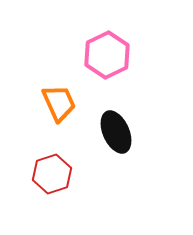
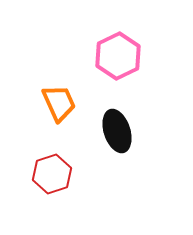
pink hexagon: moved 11 px right, 1 px down
black ellipse: moved 1 px right, 1 px up; rotated 6 degrees clockwise
